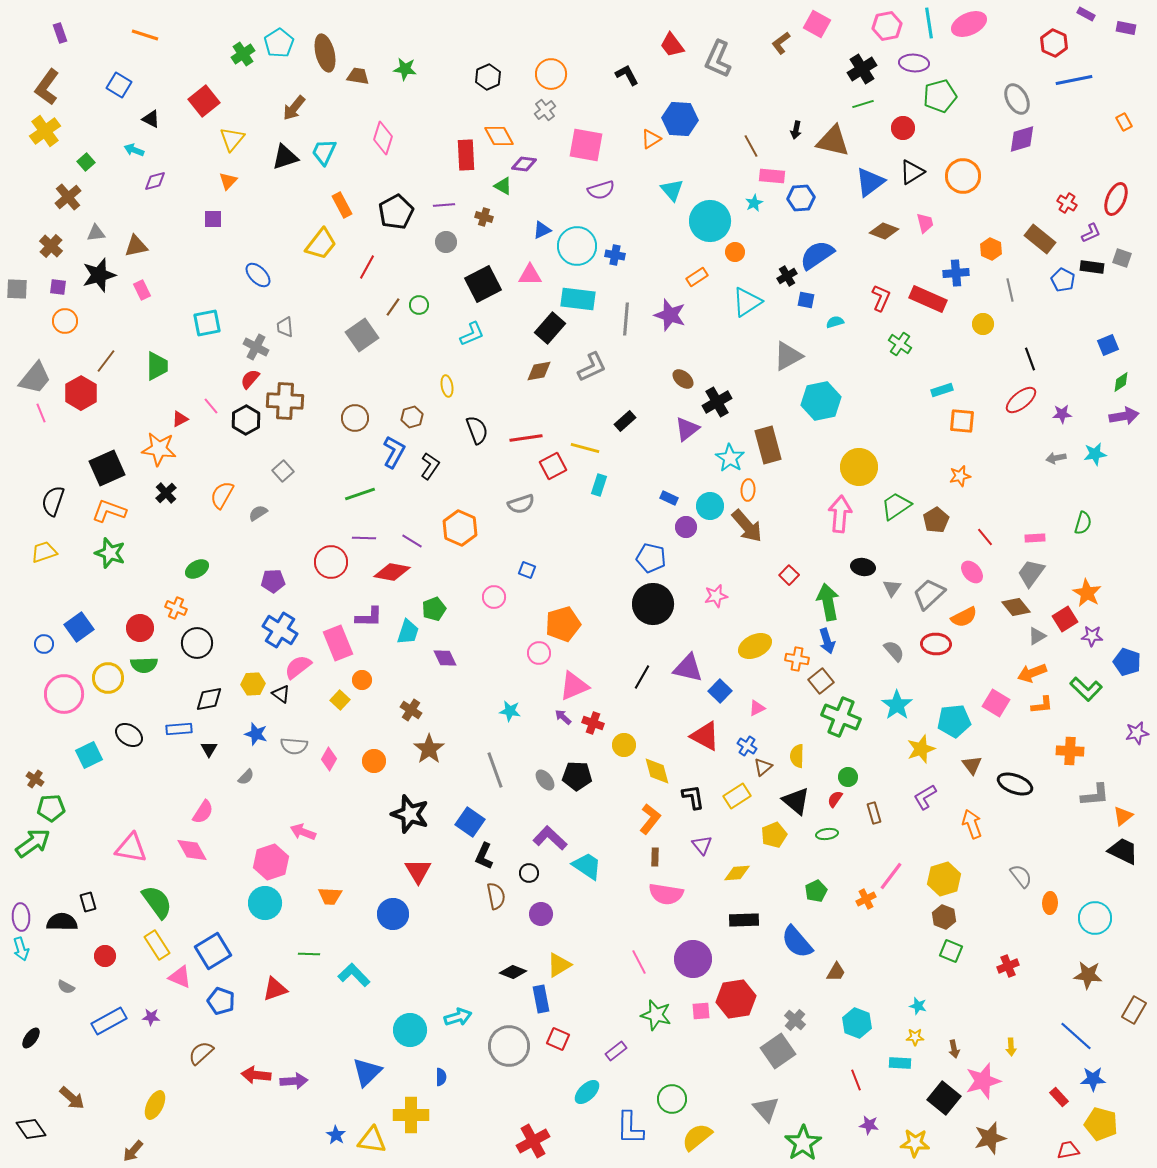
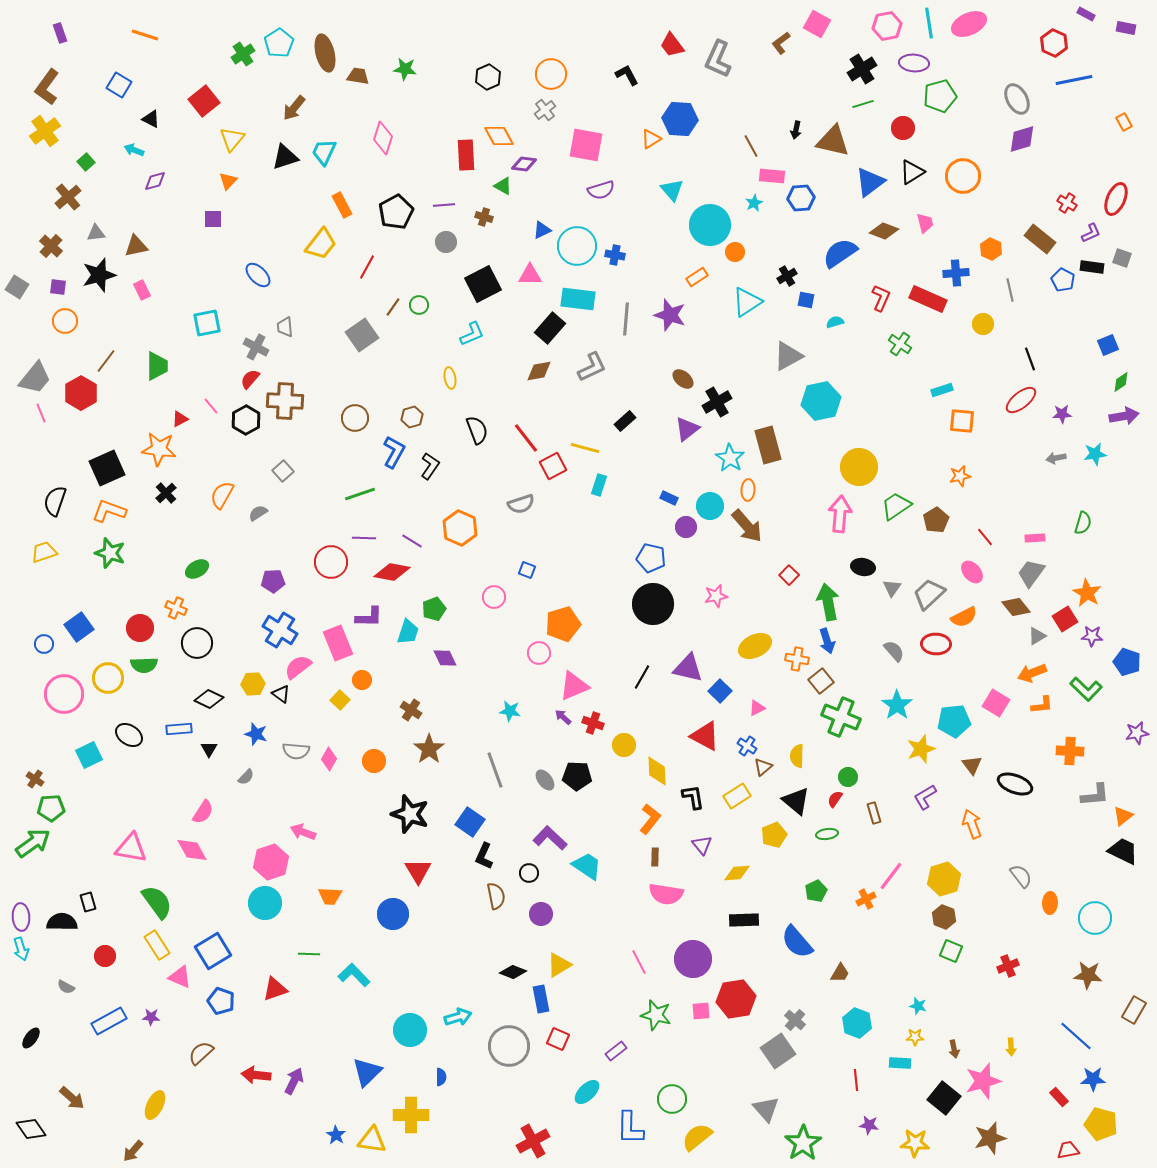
cyan circle at (710, 221): moved 4 px down
blue semicircle at (817, 255): moved 23 px right, 2 px up
gray square at (17, 289): moved 2 px up; rotated 30 degrees clockwise
yellow ellipse at (447, 386): moved 3 px right, 8 px up
red line at (526, 438): rotated 60 degrees clockwise
black semicircle at (53, 501): moved 2 px right
black diamond at (209, 699): rotated 36 degrees clockwise
gray semicircle at (294, 746): moved 2 px right, 5 px down
yellow diamond at (657, 771): rotated 12 degrees clockwise
brown trapezoid at (836, 972): moved 4 px right, 1 px down
red line at (856, 1080): rotated 15 degrees clockwise
purple arrow at (294, 1081): rotated 60 degrees counterclockwise
